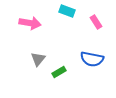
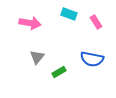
cyan rectangle: moved 2 px right, 3 px down
gray triangle: moved 1 px left, 2 px up
